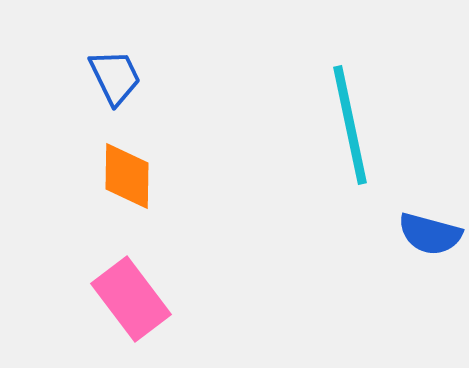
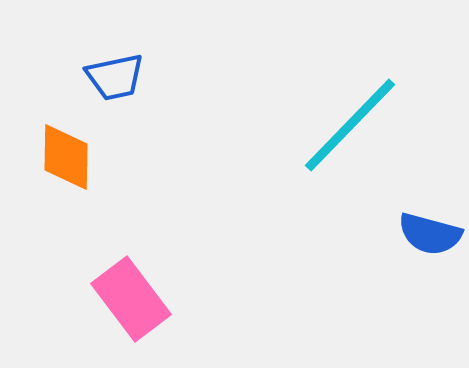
blue trapezoid: rotated 104 degrees clockwise
cyan line: rotated 56 degrees clockwise
orange diamond: moved 61 px left, 19 px up
